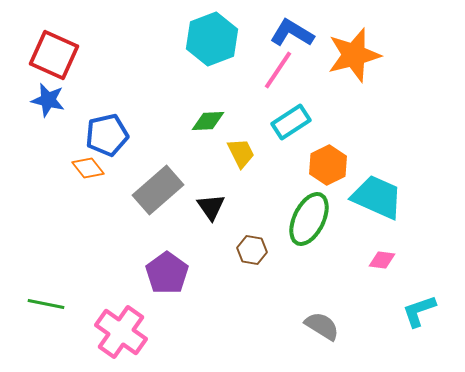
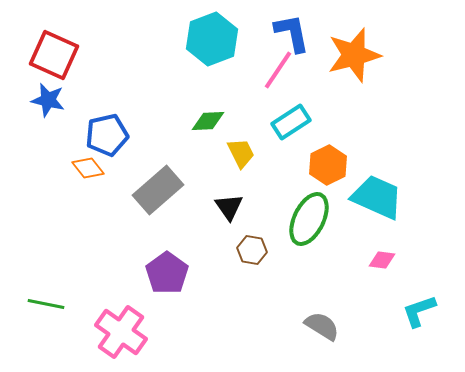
blue L-shape: rotated 48 degrees clockwise
black triangle: moved 18 px right
